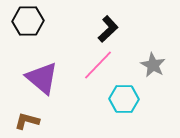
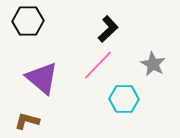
gray star: moved 1 px up
